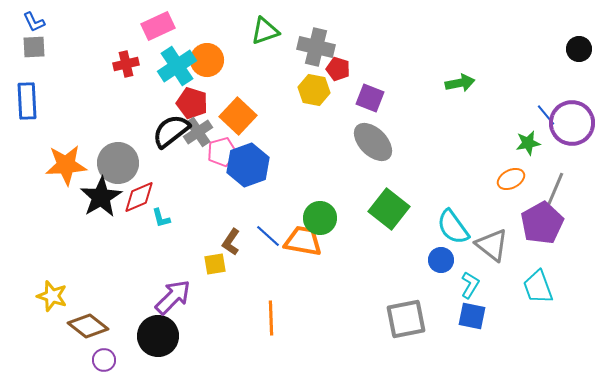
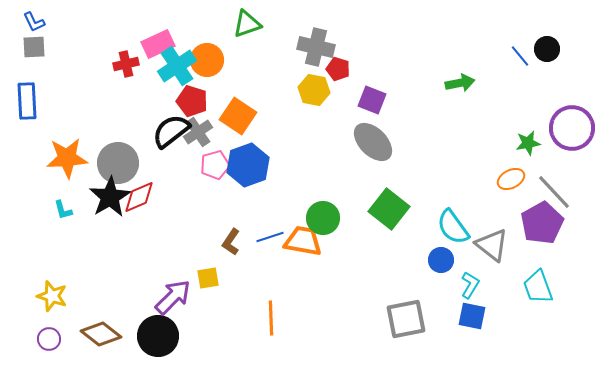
pink rectangle at (158, 26): moved 18 px down
green triangle at (265, 31): moved 18 px left, 7 px up
black circle at (579, 49): moved 32 px left
purple square at (370, 98): moved 2 px right, 2 px down
red pentagon at (192, 103): moved 2 px up
blue line at (546, 115): moved 26 px left, 59 px up
orange square at (238, 116): rotated 9 degrees counterclockwise
purple circle at (572, 123): moved 5 px down
pink pentagon at (222, 152): moved 7 px left, 13 px down
orange star at (66, 165): moved 1 px right, 7 px up
gray line at (554, 192): rotated 66 degrees counterclockwise
black star at (101, 197): moved 9 px right
cyan L-shape at (161, 218): moved 98 px left, 8 px up
green circle at (320, 218): moved 3 px right
blue line at (268, 236): moved 2 px right, 1 px down; rotated 60 degrees counterclockwise
yellow square at (215, 264): moved 7 px left, 14 px down
brown diamond at (88, 326): moved 13 px right, 8 px down
purple circle at (104, 360): moved 55 px left, 21 px up
